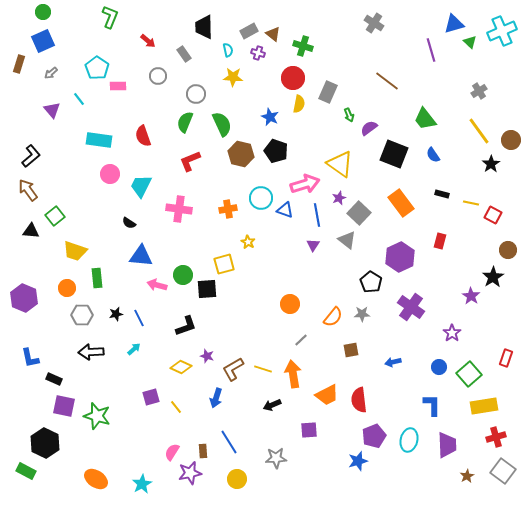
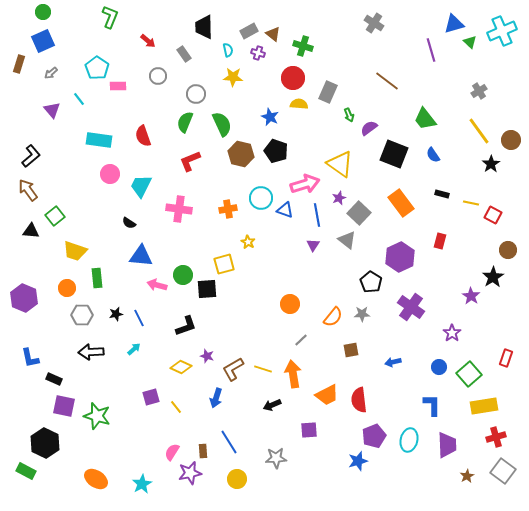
yellow semicircle at (299, 104): rotated 96 degrees counterclockwise
